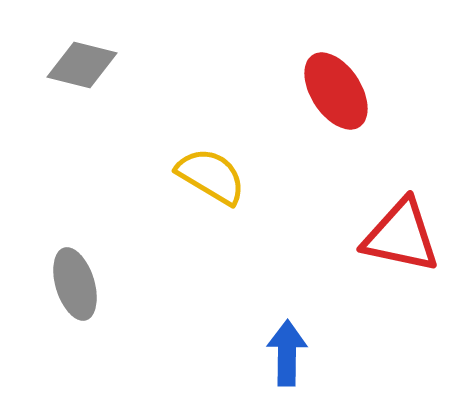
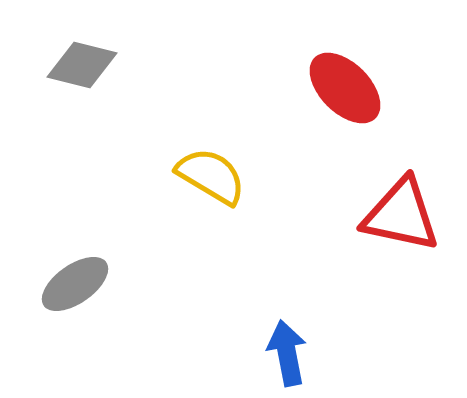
red ellipse: moved 9 px right, 3 px up; rotated 12 degrees counterclockwise
red triangle: moved 21 px up
gray ellipse: rotated 72 degrees clockwise
blue arrow: rotated 12 degrees counterclockwise
